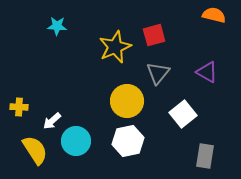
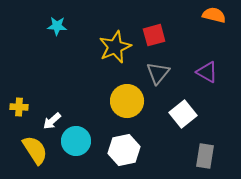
white hexagon: moved 4 px left, 9 px down
